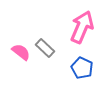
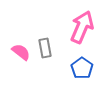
gray rectangle: rotated 36 degrees clockwise
blue pentagon: rotated 10 degrees clockwise
